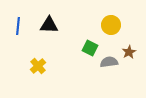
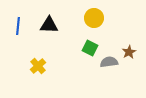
yellow circle: moved 17 px left, 7 px up
